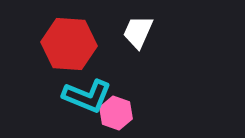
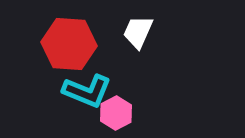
cyan L-shape: moved 5 px up
pink hexagon: rotated 12 degrees clockwise
